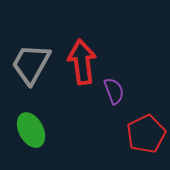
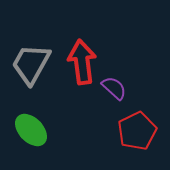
purple semicircle: moved 3 px up; rotated 28 degrees counterclockwise
green ellipse: rotated 16 degrees counterclockwise
red pentagon: moved 9 px left, 3 px up
